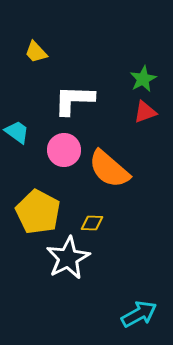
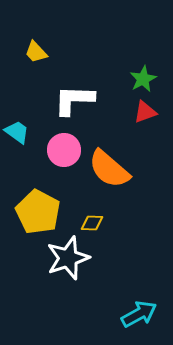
white star: rotated 9 degrees clockwise
